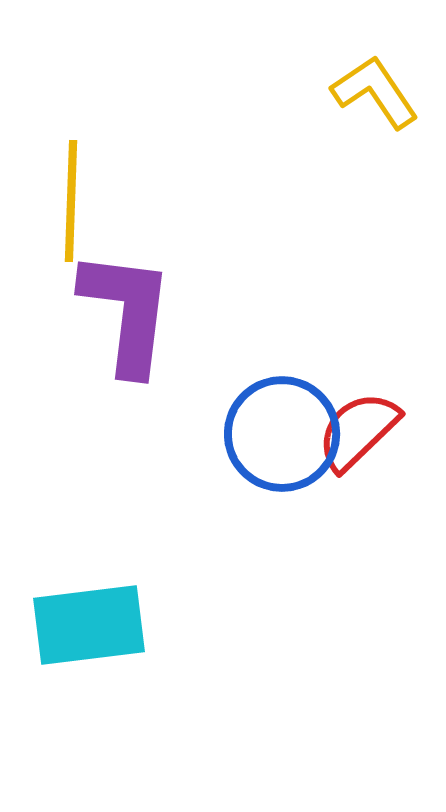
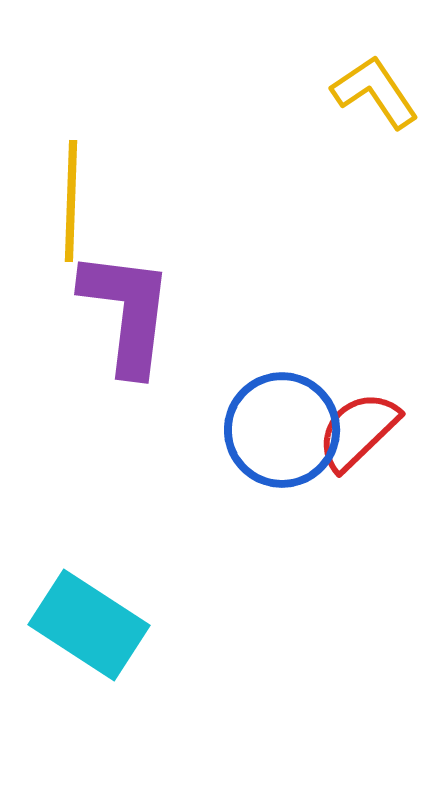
blue circle: moved 4 px up
cyan rectangle: rotated 40 degrees clockwise
